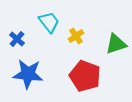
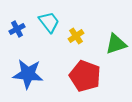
blue cross: moved 10 px up; rotated 21 degrees clockwise
